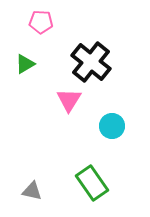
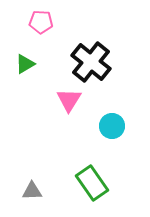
gray triangle: rotated 15 degrees counterclockwise
